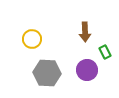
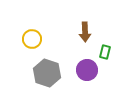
green rectangle: rotated 40 degrees clockwise
gray hexagon: rotated 16 degrees clockwise
